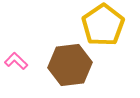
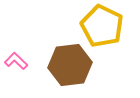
yellow pentagon: moved 1 px left, 1 px down; rotated 12 degrees counterclockwise
